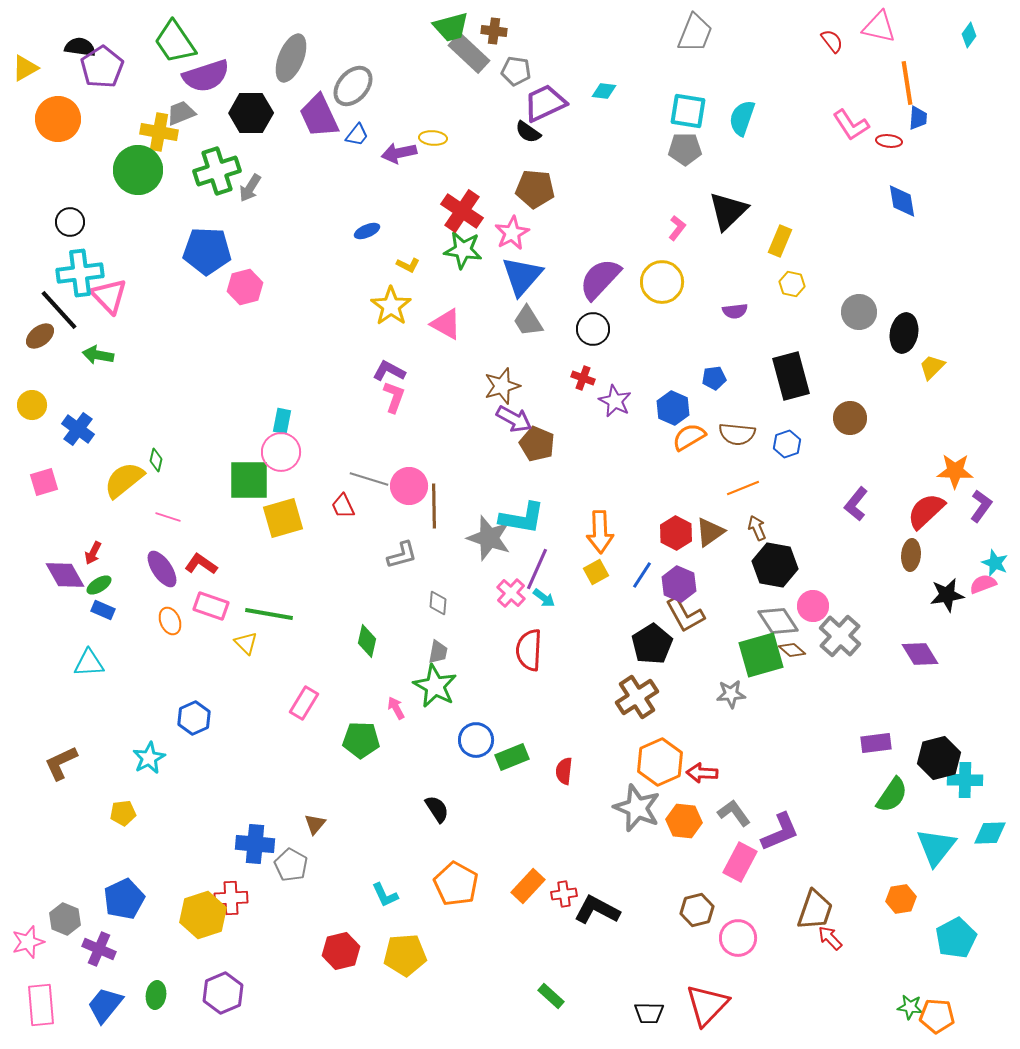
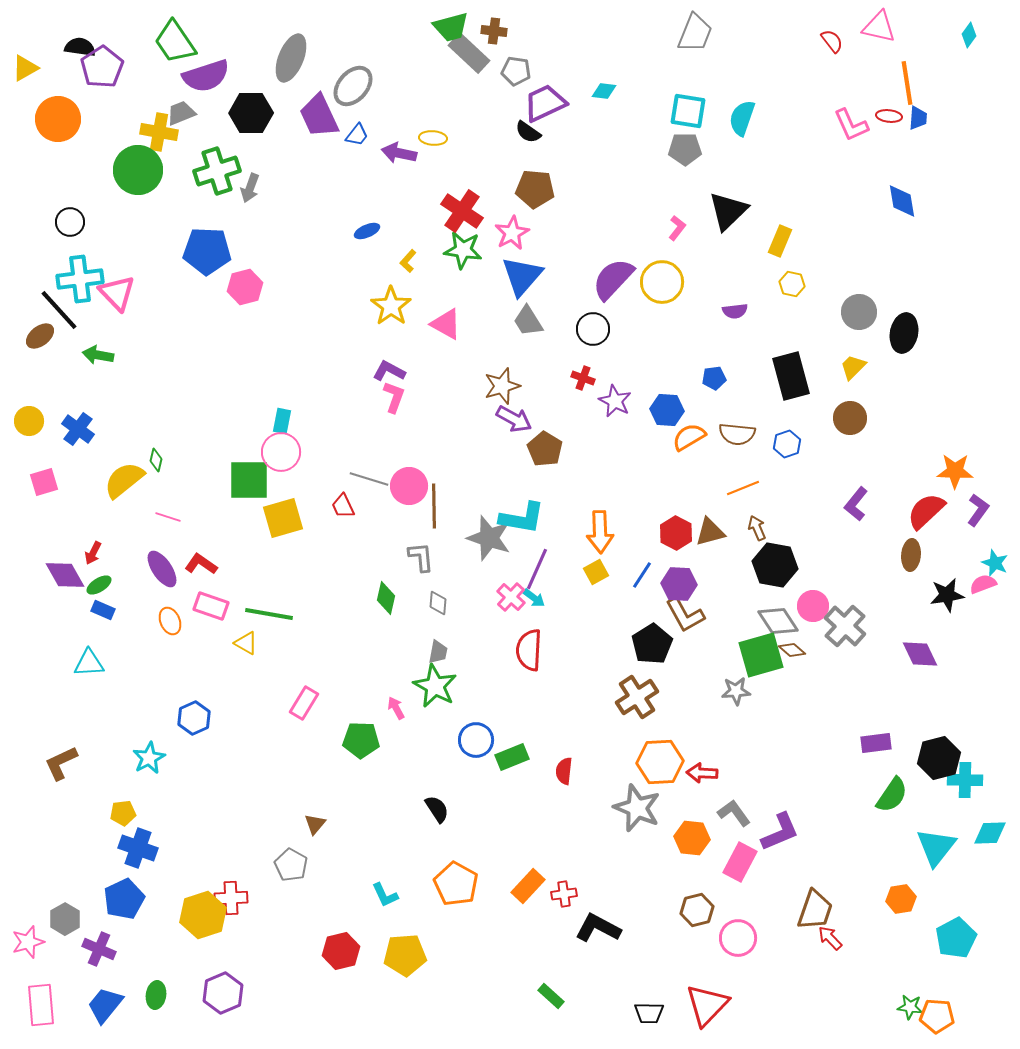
pink L-shape at (851, 125): rotated 9 degrees clockwise
red ellipse at (889, 141): moved 25 px up
purple arrow at (399, 153): rotated 24 degrees clockwise
gray arrow at (250, 188): rotated 12 degrees counterclockwise
yellow L-shape at (408, 265): moved 4 px up; rotated 105 degrees clockwise
cyan cross at (80, 273): moved 6 px down
purple semicircle at (600, 279): moved 13 px right
pink triangle at (109, 296): moved 8 px right, 3 px up
yellow trapezoid at (932, 367): moved 79 px left
yellow circle at (32, 405): moved 3 px left, 16 px down
blue hexagon at (673, 408): moved 6 px left, 2 px down; rotated 20 degrees counterclockwise
brown pentagon at (537, 444): moved 8 px right, 5 px down; rotated 8 degrees clockwise
purple L-shape at (981, 506): moved 3 px left, 4 px down
brown triangle at (710, 532): rotated 20 degrees clockwise
gray L-shape at (402, 555): moved 19 px right, 2 px down; rotated 80 degrees counterclockwise
purple hexagon at (679, 584): rotated 20 degrees counterclockwise
pink cross at (511, 593): moved 4 px down
cyan arrow at (544, 598): moved 10 px left
gray cross at (840, 636): moved 5 px right, 10 px up
green diamond at (367, 641): moved 19 px right, 43 px up
yellow triangle at (246, 643): rotated 15 degrees counterclockwise
purple diamond at (920, 654): rotated 6 degrees clockwise
gray star at (731, 694): moved 5 px right, 3 px up
orange hexagon at (660, 762): rotated 21 degrees clockwise
orange hexagon at (684, 821): moved 8 px right, 17 px down
blue cross at (255, 844): moved 117 px left, 4 px down; rotated 15 degrees clockwise
black L-shape at (597, 910): moved 1 px right, 18 px down
gray hexagon at (65, 919): rotated 8 degrees clockwise
